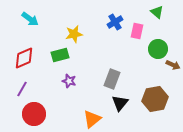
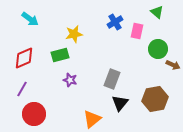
purple star: moved 1 px right, 1 px up
